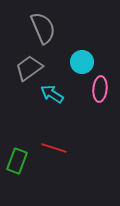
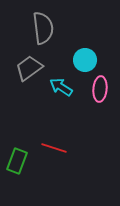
gray semicircle: rotated 16 degrees clockwise
cyan circle: moved 3 px right, 2 px up
cyan arrow: moved 9 px right, 7 px up
